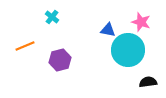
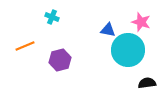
cyan cross: rotated 16 degrees counterclockwise
black semicircle: moved 1 px left, 1 px down
